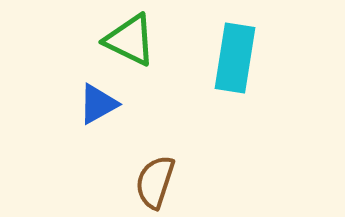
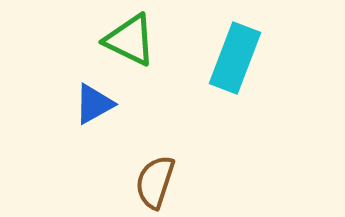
cyan rectangle: rotated 12 degrees clockwise
blue triangle: moved 4 px left
